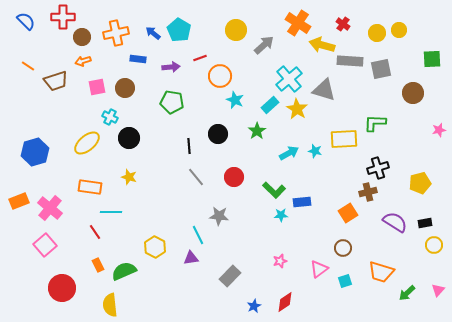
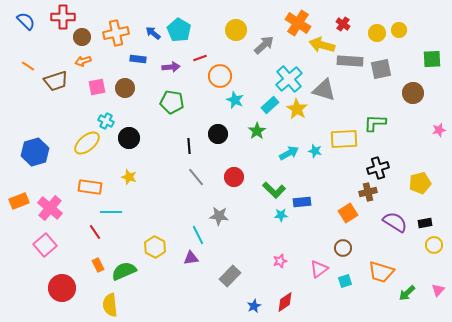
cyan cross at (110, 117): moved 4 px left, 4 px down
